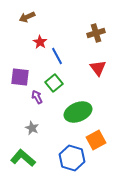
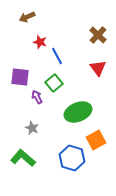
brown cross: moved 2 px right, 2 px down; rotated 30 degrees counterclockwise
red star: rotated 16 degrees counterclockwise
